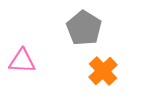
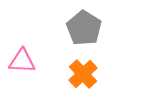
orange cross: moved 20 px left, 3 px down
